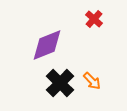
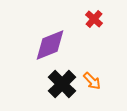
purple diamond: moved 3 px right
black cross: moved 2 px right, 1 px down
